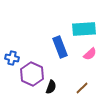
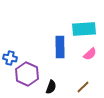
blue rectangle: rotated 20 degrees clockwise
blue cross: moved 2 px left
purple hexagon: moved 5 px left
brown line: moved 1 px right, 1 px up
